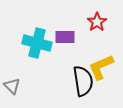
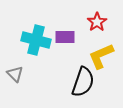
cyan cross: moved 1 px left, 3 px up
yellow L-shape: moved 11 px up
black semicircle: moved 1 px down; rotated 28 degrees clockwise
gray triangle: moved 3 px right, 12 px up
